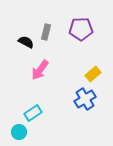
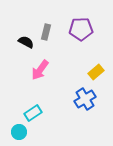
yellow rectangle: moved 3 px right, 2 px up
